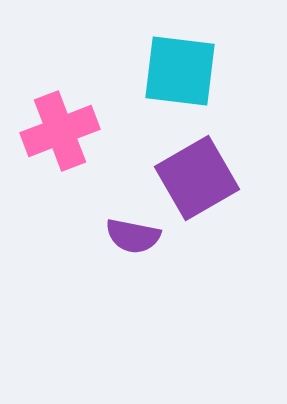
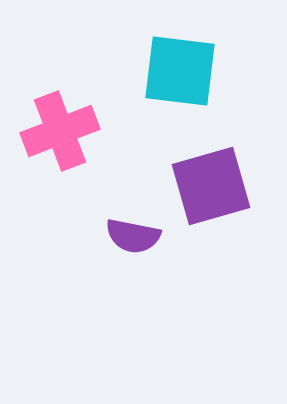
purple square: moved 14 px right, 8 px down; rotated 14 degrees clockwise
